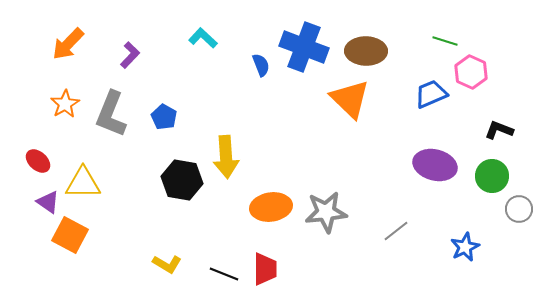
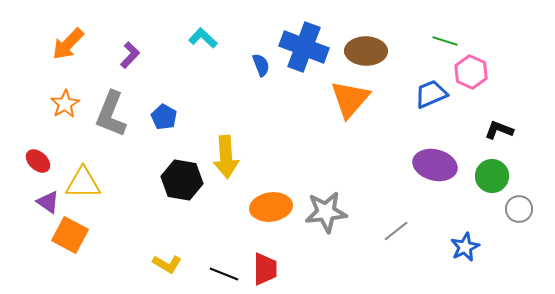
orange triangle: rotated 27 degrees clockwise
